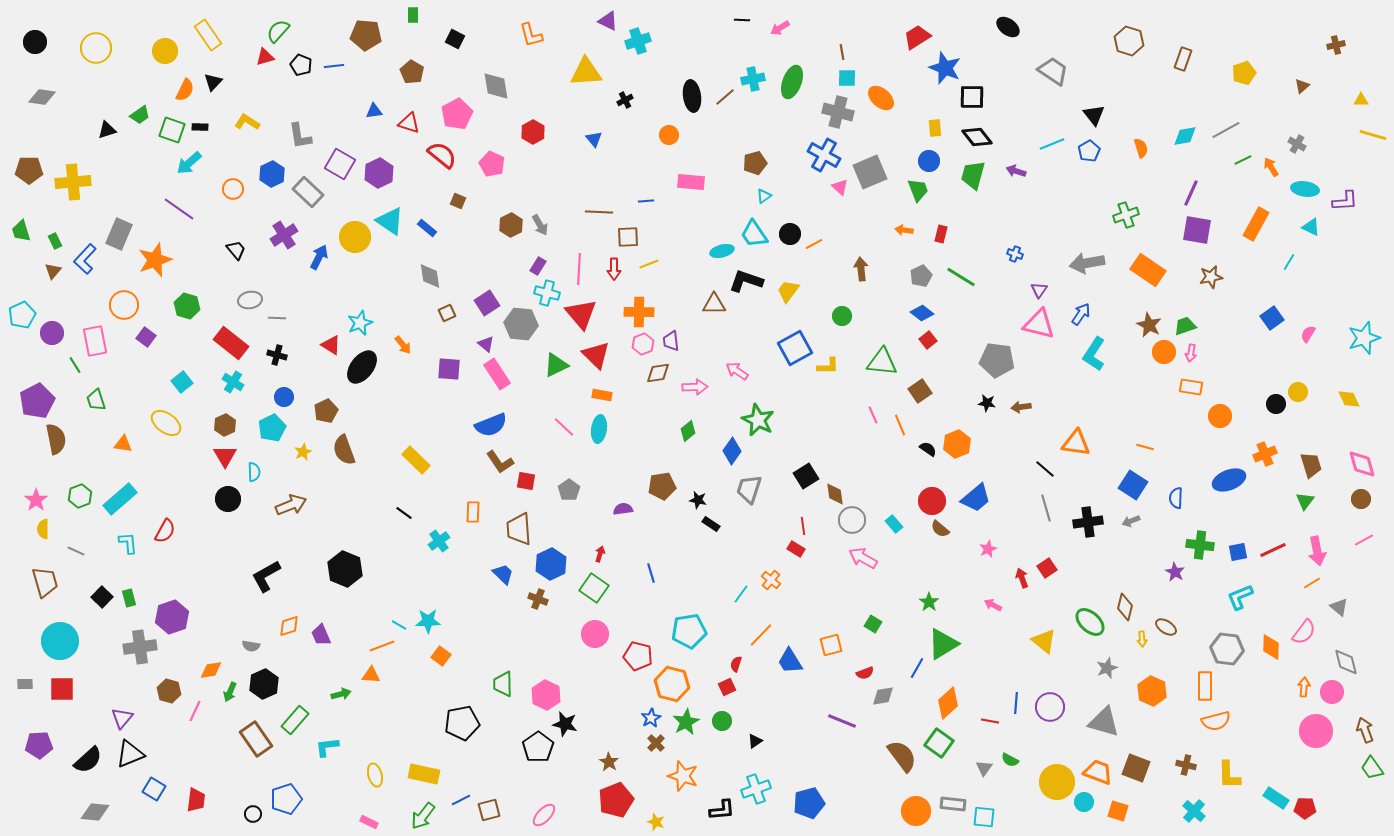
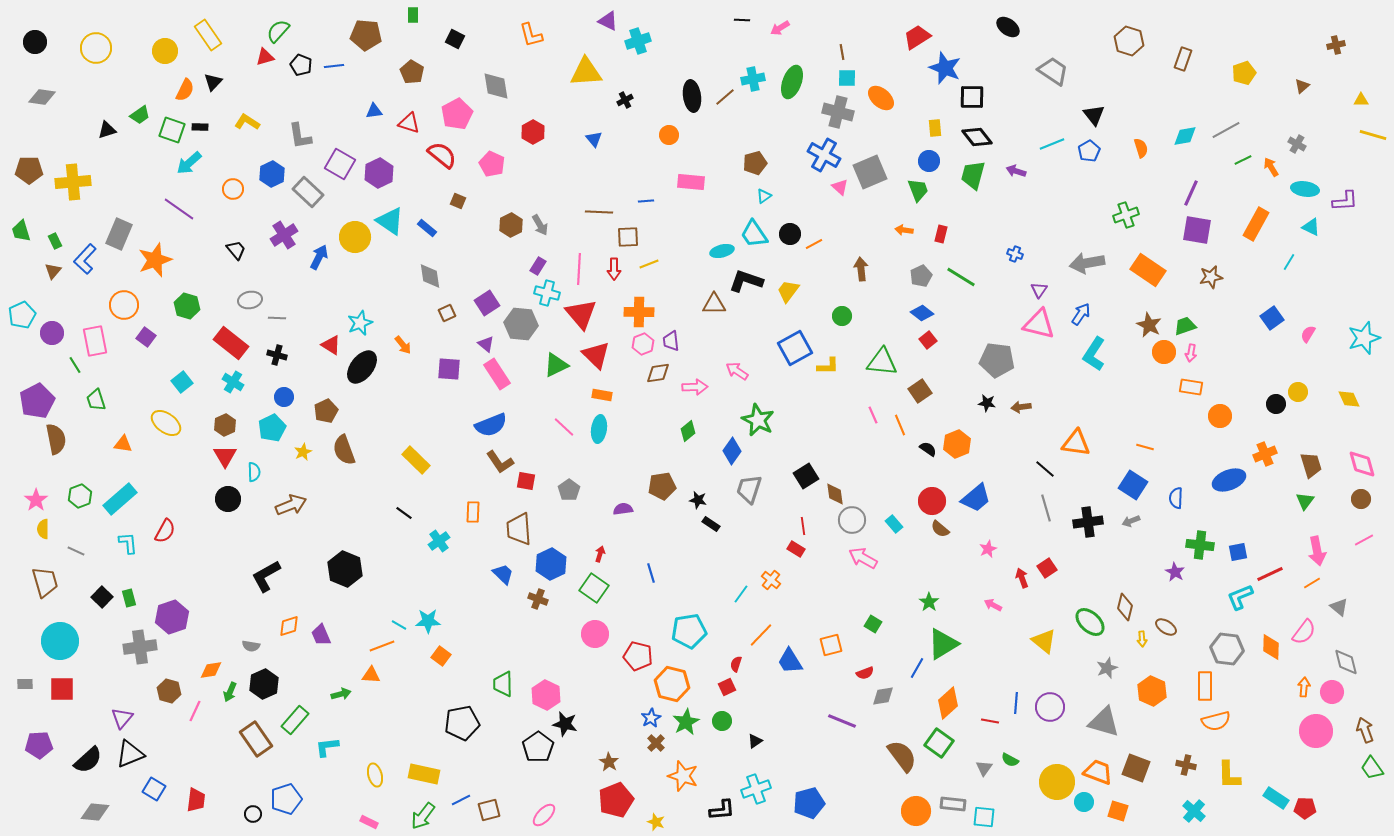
red line at (1273, 550): moved 3 px left, 24 px down
